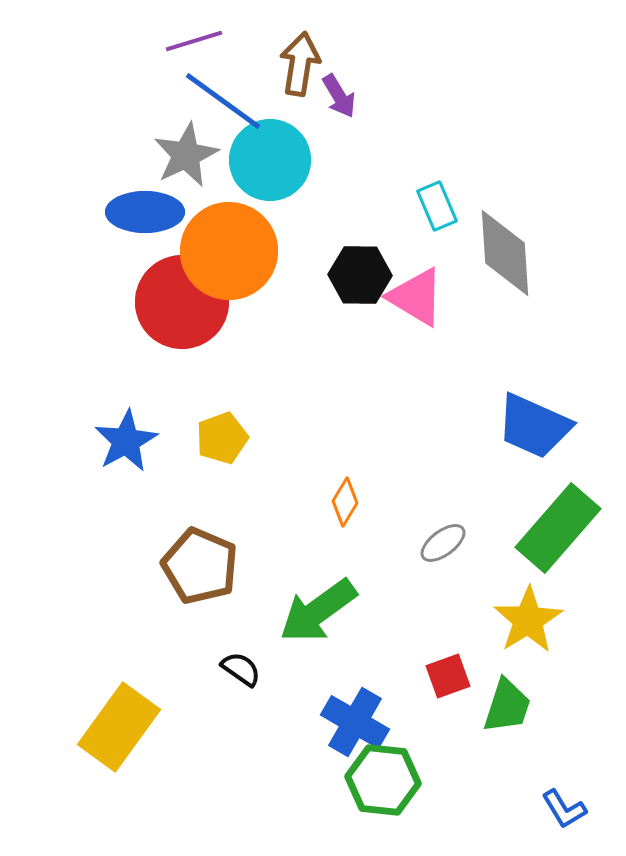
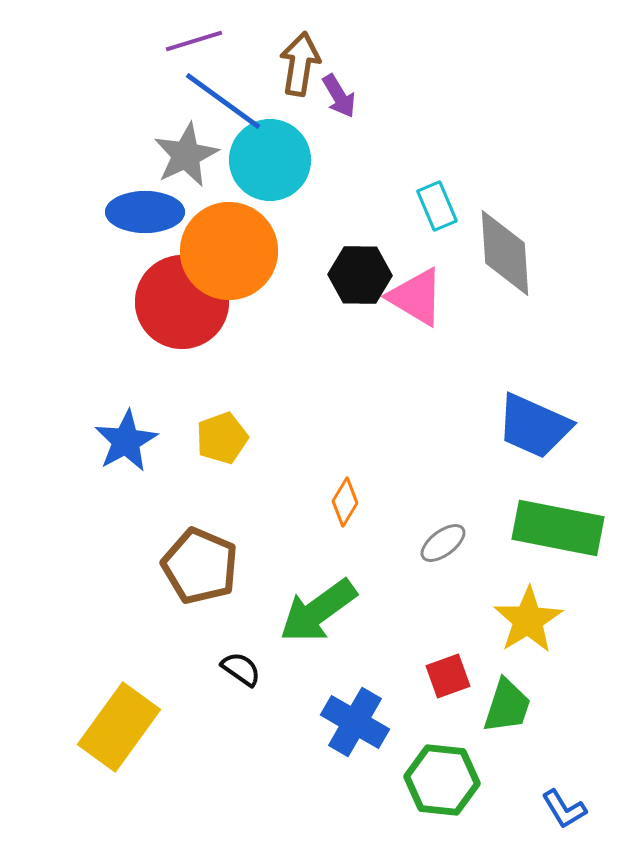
green rectangle: rotated 60 degrees clockwise
green hexagon: moved 59 px right
